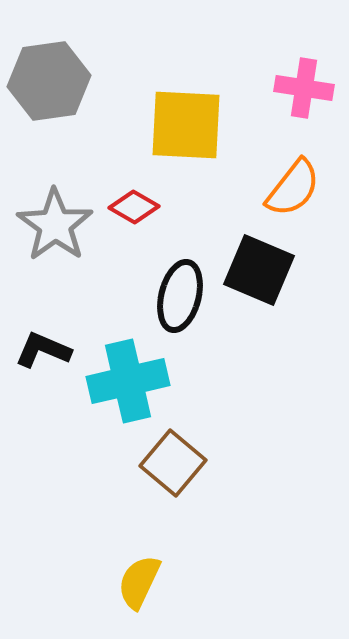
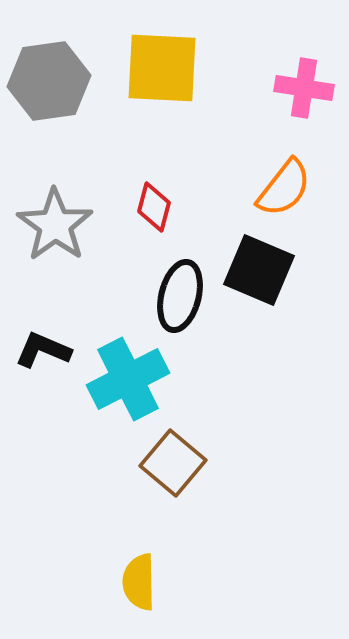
yellow square: moved 24 px left, 57 px up
orange semicircle: moved 9 px left
red diamond: moved 20 px right; rotated 75 degrees clockwise
cyan cross: moved 2 px up; rotated 14 degrees counterclockwise
yellow semicircle: rotated 26 degrees counterclockwise
